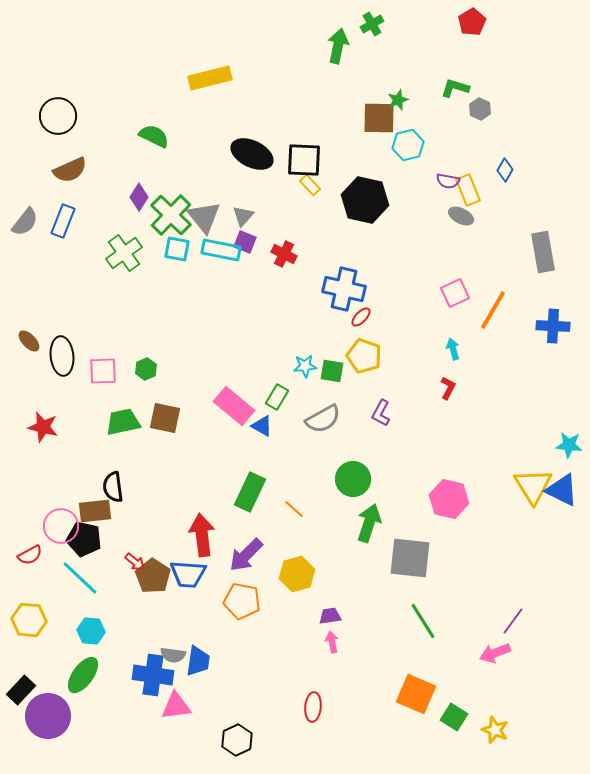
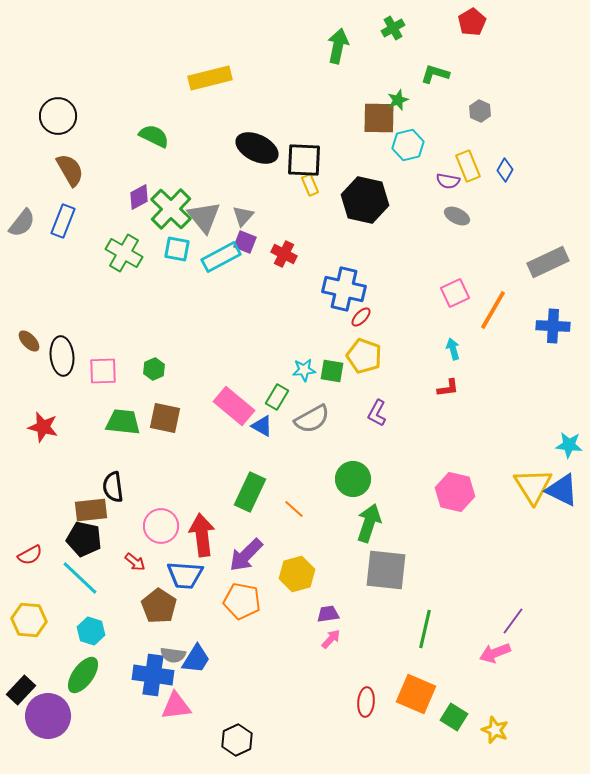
green cross at (372, 24): moved 21 px right, 4 px down
green L-shape at (455, 88): moved 20 px left, 14 px up
gray hexagon at (480, 109): moved 2 px down
black ellipse at (252, 154): moved 5 px right, 6 px up
brown semicircle at (70, 170): rotated 96 degrees counterclockwise
yellow rectangle at (310, 185): rotated 20 degrees clockwise
yellow rectangle at (468, 190): moved 24 px up
purple diamond at (139, 197): rotated 28 degrees clockwise
green cross at (171, 215): moved 6 px up
gray ellipse at (461, 216): moved 4 px left
gray semicircle at (25, 222): moved 3 px left, 1 px down
cyan rectangle at (221, 250): moved 7 px down; rotated 39 degrees counterclockwise
gray rectangle at (543, 252): moved 5 px right, 10 px down; rotated 75 degrees clockwise
green cross at (124, 253): rotated 24 degrees counterclockwise
cyan star at (305, 366): moved 1 px left, 4 px down
green hexagon at (146, 369): moved 8 px right
red L-shape at (448, 388): rotated 55 degrees clockwise
purple L-shape at (381, 413): moved 4 px left
gray semicircle at (323, 419): moved 11 px left
green trapezoid at (123, 422): rotated 18 degrees clockwise
pink hexagon at (449, 499): moved 6 px right, 7 px up
brown rectangle at (95, 511): moved 4 px left, 1 px up
pink circle at (61, 526): moved 100 px right
gray square at (410, 558): moved 24 px left, 12 px down
blue trapezoid at (188, 574): moved 3 px left, 1 px down
brown pentagon at (153, 576): moved 6 px right, 30 px down
purple trapezoid at (330, 616): moved 2 px left, 2 px up
green line at (423, 621): moved 2 px right, 8 px down; rotated 45 degrees clockwise
cyan hexagon at (91, 631): rotated 12 degrees clockwise
pink arrow at (332, 642): moved 1 px left, 3 px up; rotated 55 degrees clockwise
blue trapezoid at (198, 661): moved 2 px left, 2 px up; rotated 24 degrees clockwise
red ellipse at (313, 707): moved 53 px right, 5 px up
